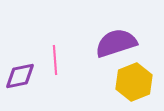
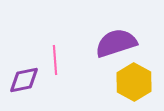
purple diamond: moved 4 px right, 4 px down
yellow hexagon: rotated 9 degrees counterclockwise
